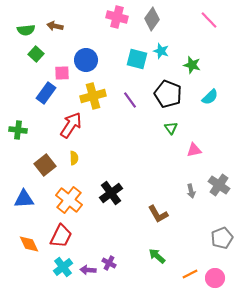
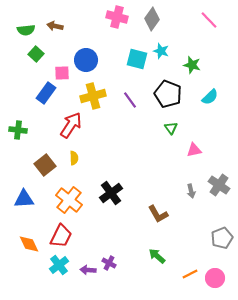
cyan cross: moved 4 px left, 2 px up
